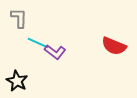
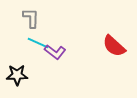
gray L-shape: moved 12 px right
red semicircle: rotated 20 degrees clockwise
black star: moved 6 px up; rotated 30 degrees counterclockwise
